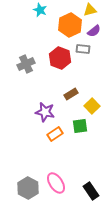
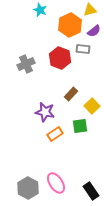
brown rectangle: rotated 16 degrees counterclockwise
